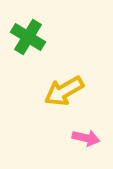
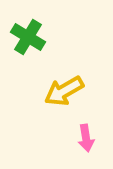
pink arrow: rotated 68 degrees clockwise
